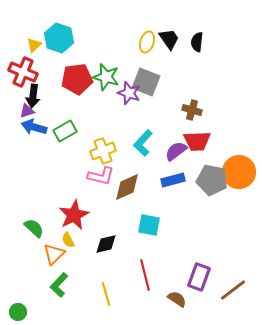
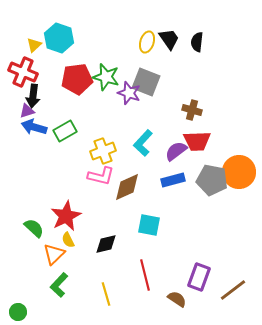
red star: moved 8 px left, 1 px down
